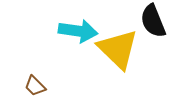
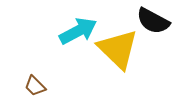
black semicircle: rotated 40 degrees counterclockwise
cyan arrow: rotated 36 degrees counterclockwise
